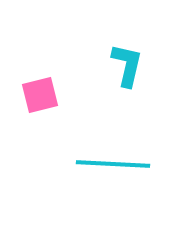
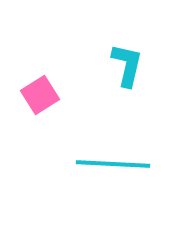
pink square: rotated 18 degrees counterclockwise
